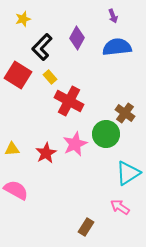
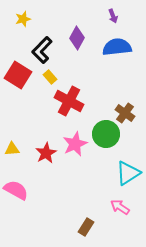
black L-shape: moved 3 px down
